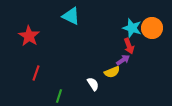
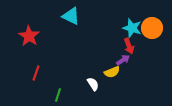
green line: moved 1 px left, 1 px up
